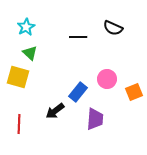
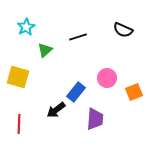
black semicircle: moved 10 px right, 2 px down
black line: rotated 18 degrees counterclockwise
green triangle: moved 15 px right, 3 px up; rotated 35 degrees clockwise
pink circle: moved 1 px up
blue rectangle: moved 2 px left
black arrow: moved 1 px right, 1 px up
